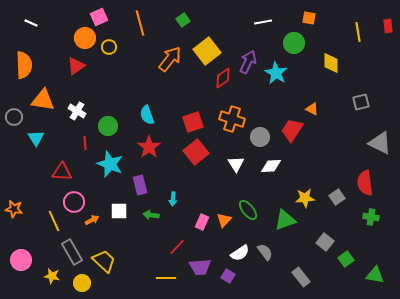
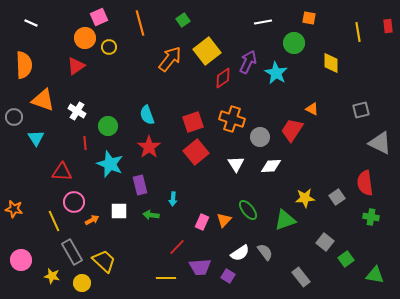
orange triangle at (43, 100): rotated 10 degrees clockwise
gray square at (361, 102): moved 8 px down
